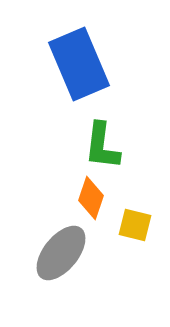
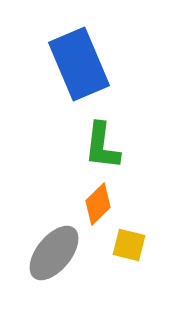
orange diamond: moved 7 px right, 6 px down; rotated 27 degrees clockwise
yellow square: moved 6 px left, 20 px down
gray ellipse: moved 7 px left
